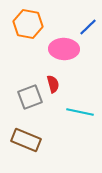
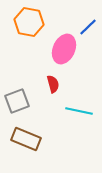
orange hexagon: moved 1 px right, 2 px up
pink ellipse: rotated 68 degrees counterclockwise
gray square: moved 13 px left, 4 px down
cyan line: moved 1 px left, 1 px up
brown rectangle: moved 1 px up
